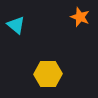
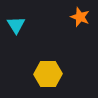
cyan triangle: rotated 18 degrees clockwise
